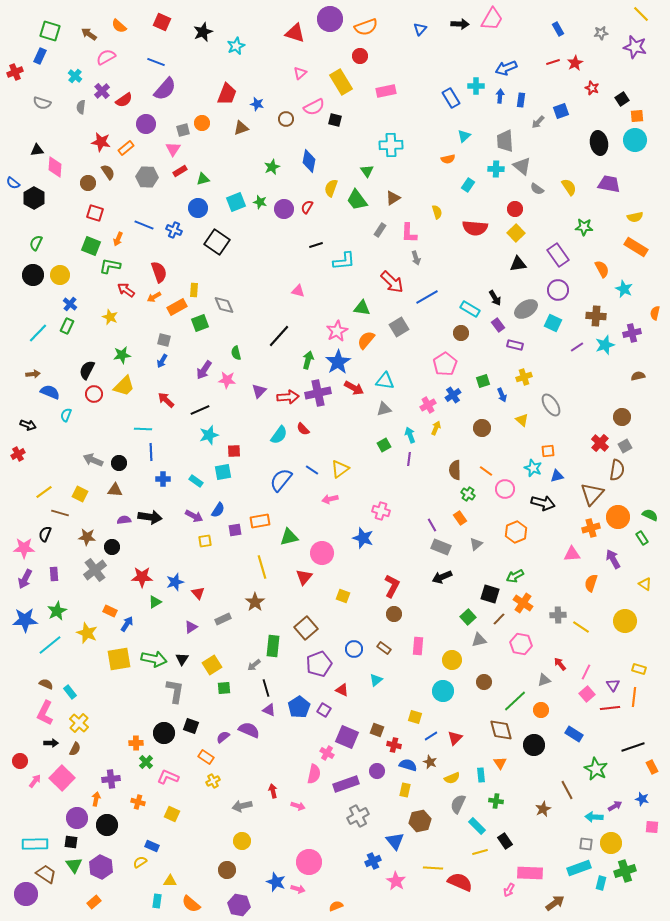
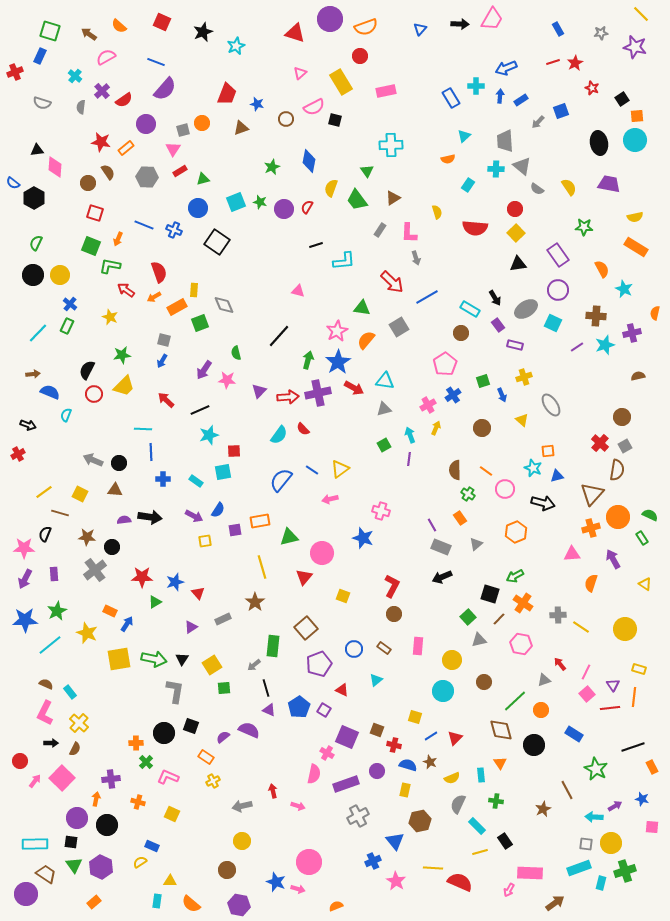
blue rectangle at (521, 100): rotated 48 degrees clockwise
yellow circle at (625, 621): moved 8 px down
